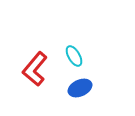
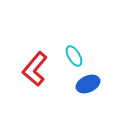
blue ellipse: moved 8 px right, 4 px up
